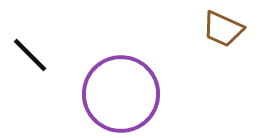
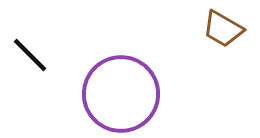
brown trapezoid: rotated 6 degrees clockwise
